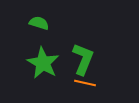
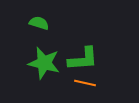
green L-shape: rotated 64 degrees clockwise
green star: moved 1 px right; rotated 16 degrees counterclockwise
